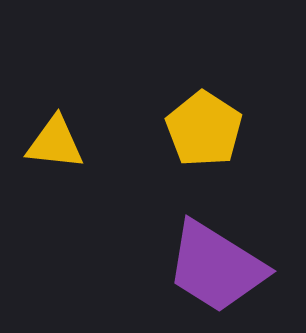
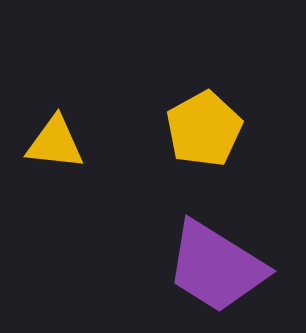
yellow pentagon: rotated 10 degrees clockwise
